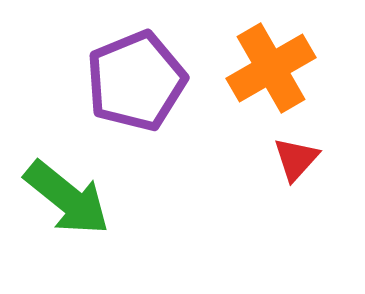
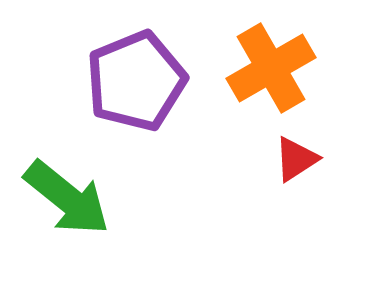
red triangle: rotated 15 degrees clockwise
